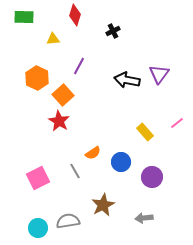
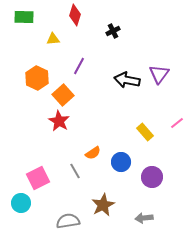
cyan circle: moved 17 px left, 25 px up
